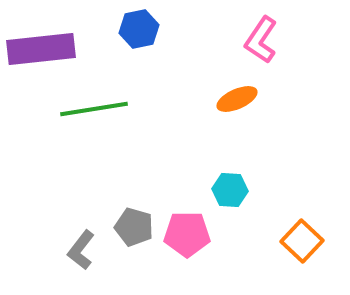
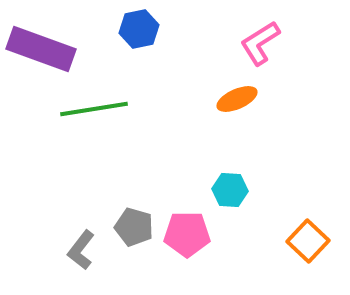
pink L-shape: moved 1 px left, 3 px down; rotated 24 degrees clockwise
purple rectangle: rotated 26 degrees clockwise
orange square: moved 6 px right
